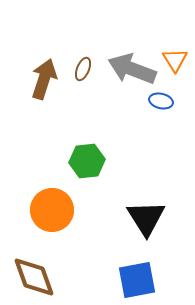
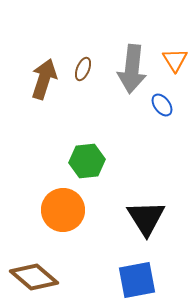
gray arrow: rotated 105 degrees counterclockwise
blue ellipse: moved 1 px right, 4 px down; rotated 40 degrees clockwise
orange circle: moved 11 px right
brown diamond: rotated 30 degrees counterclockwise
